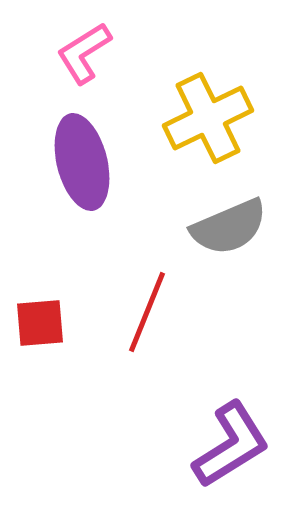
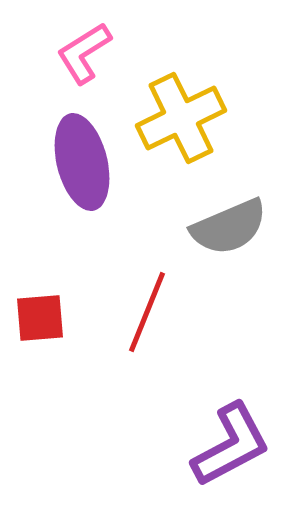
yellow cross: moved 27 px left
red square: moved 5 px up
purple L-shape: rotated 4 degrees clockwise
